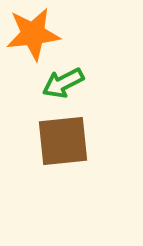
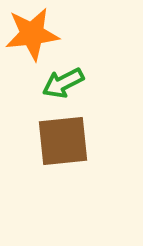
orange star: moved 1 px left
